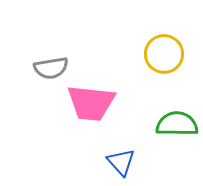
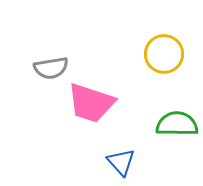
pink trapezoid: rotated 12 degrees clockwise
